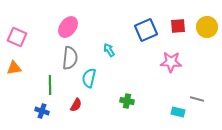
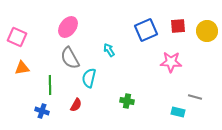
yellow circle: moved 4 px down
gray semicircle: rotated 145 degrees clockwise
orange triangle: moved 8 px right
gray line: moved 2 px left, 2 px up
